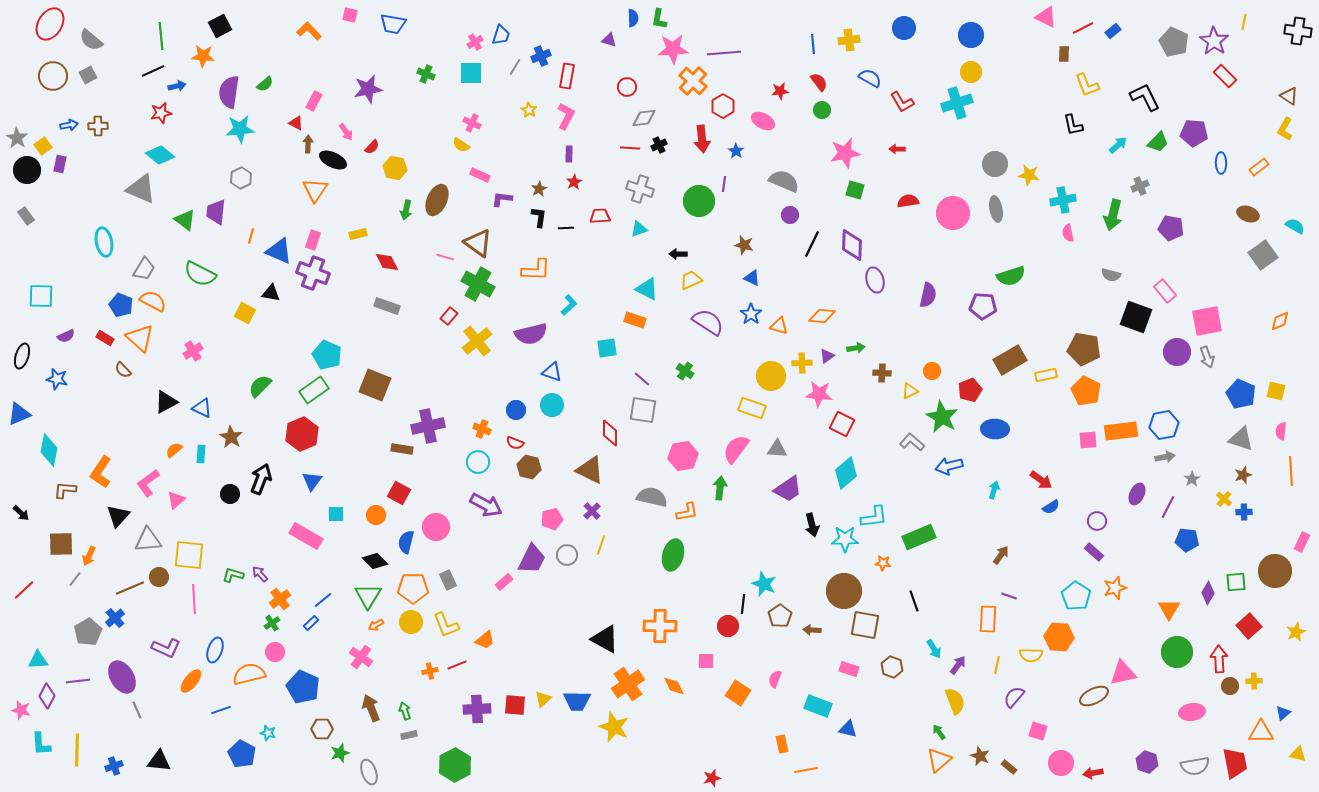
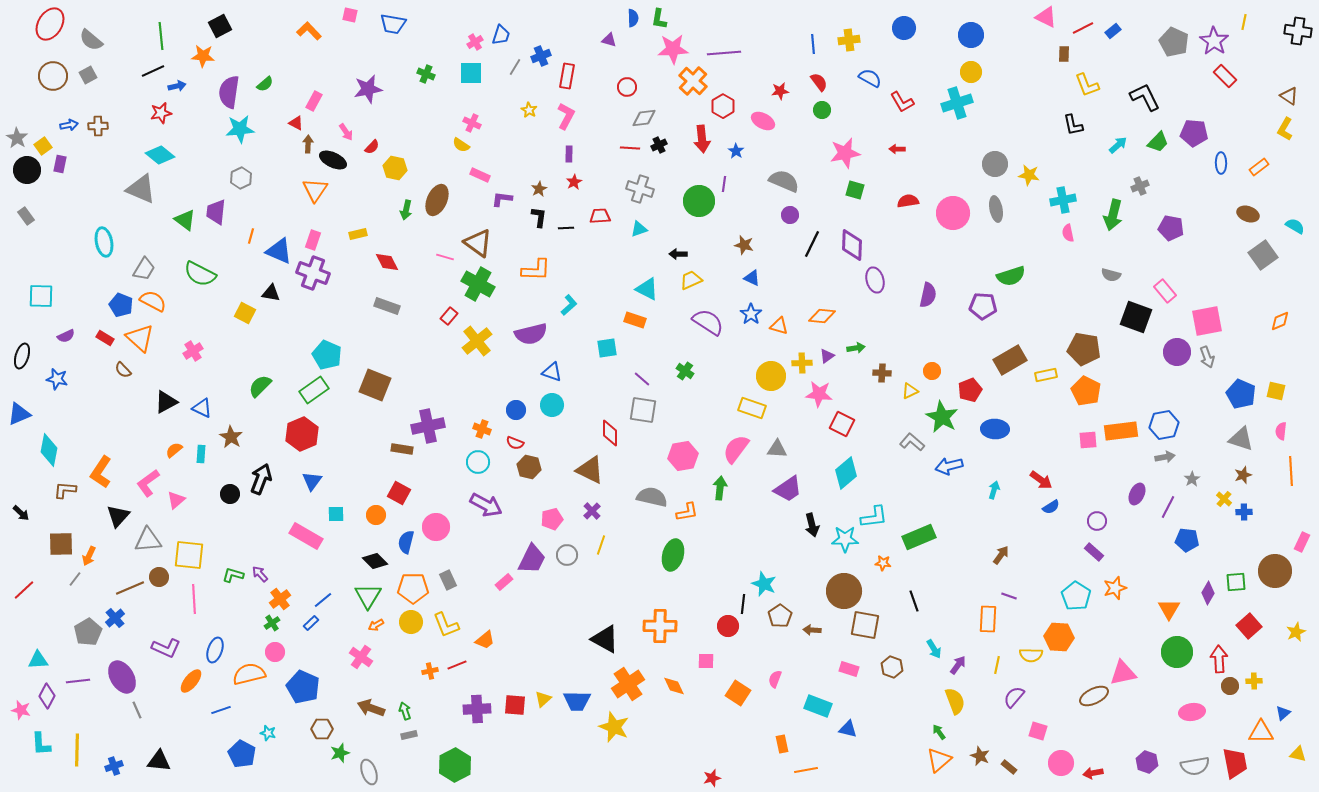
brown arrow at (371, 708): rotated 48 degrees counterclockwise
